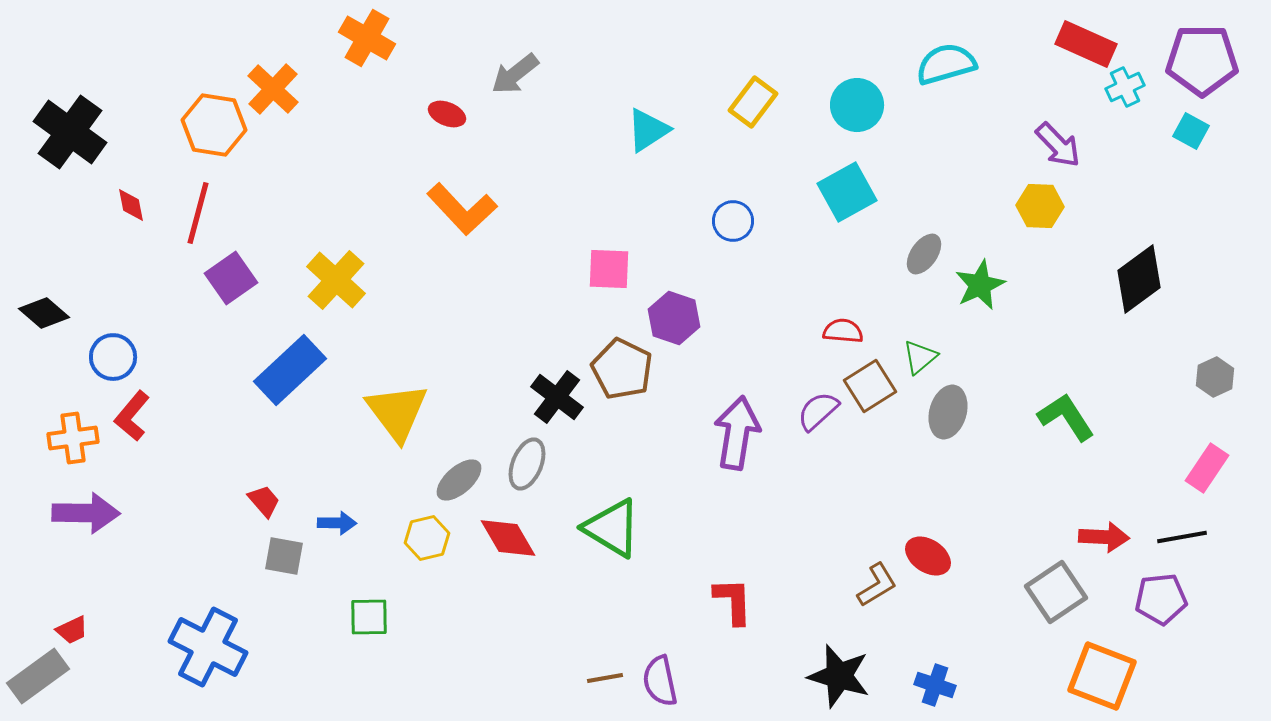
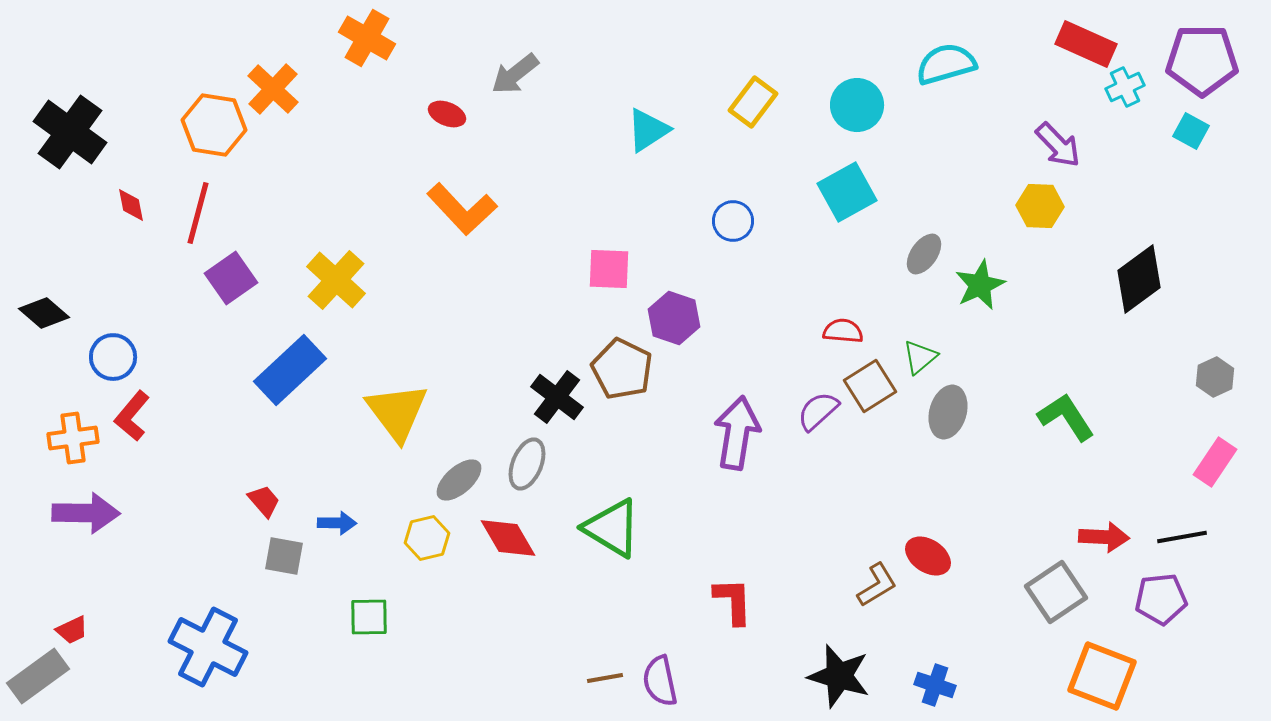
pink rectangle at (1207, 468): moved 8 px right, 6 px up
